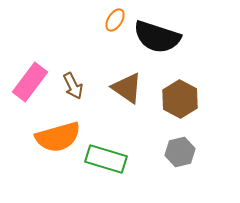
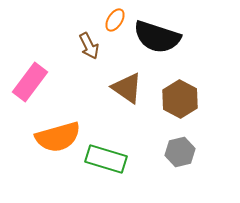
brown arrow: moved 16 px right, 40 px up
